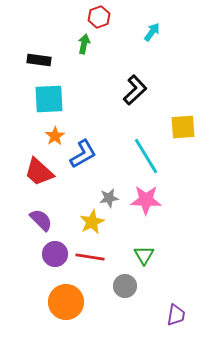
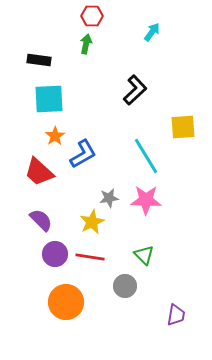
red hexagon: moved 7 px left, 1 px up; rotated 20 degrees clockwise
green arrow: moved 2 px right
green triangle: rotated 15 degrees counterclockwise
